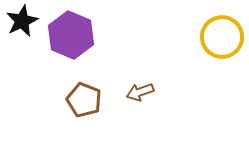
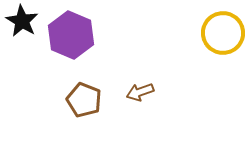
black star: rotated 16 degrees counterclockwise
yellow circle: moved 1 px right, 4 px up
